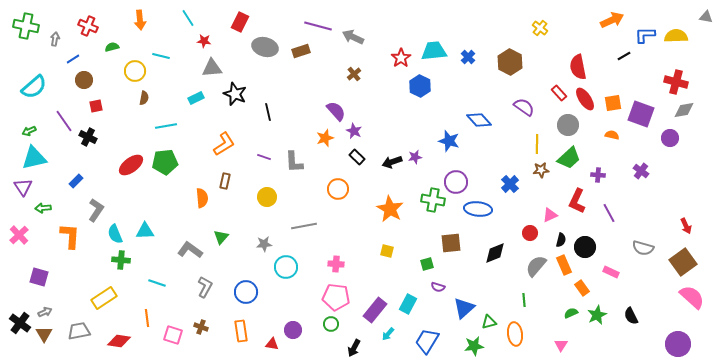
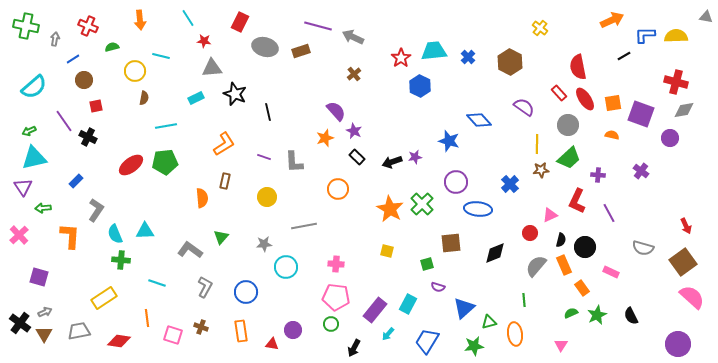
green cross at (433, 200): moved 11 px left, 4 px down; rotated 35 degrees clockwise
